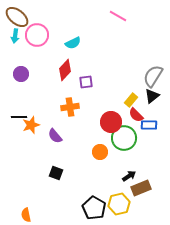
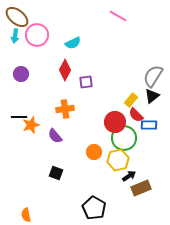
red diamond: rotated 15 degrees counterclockwise
orange cross: moved 5 px left, 2 px down
red circle: moved 4 px right
orange circle: moved 6 px left
yellow hexagon: moved 1 px left, 44 px up
